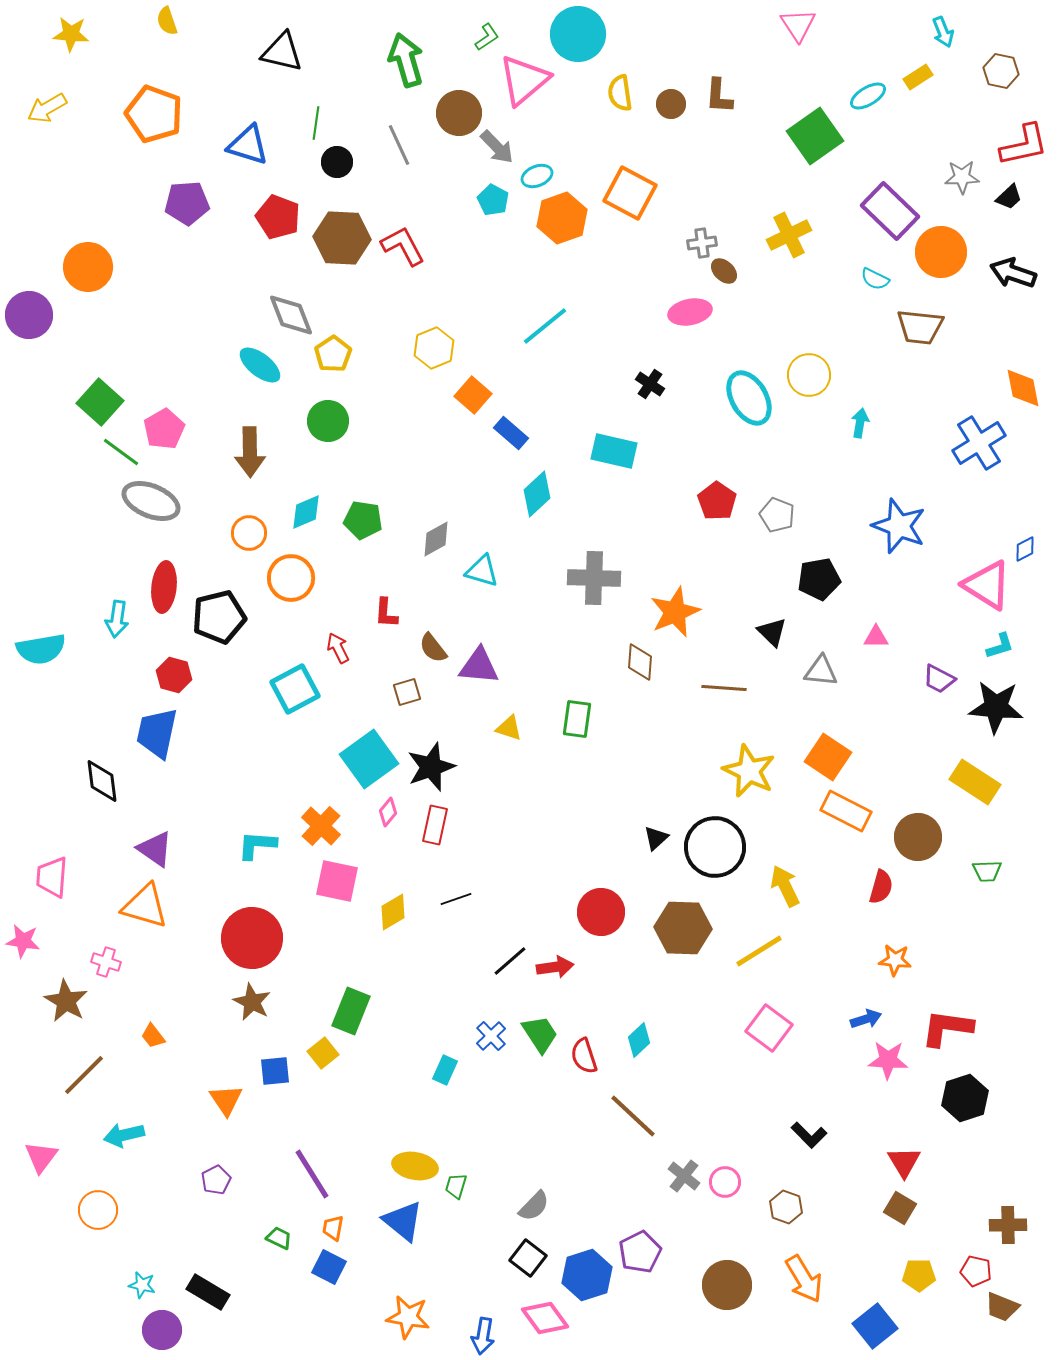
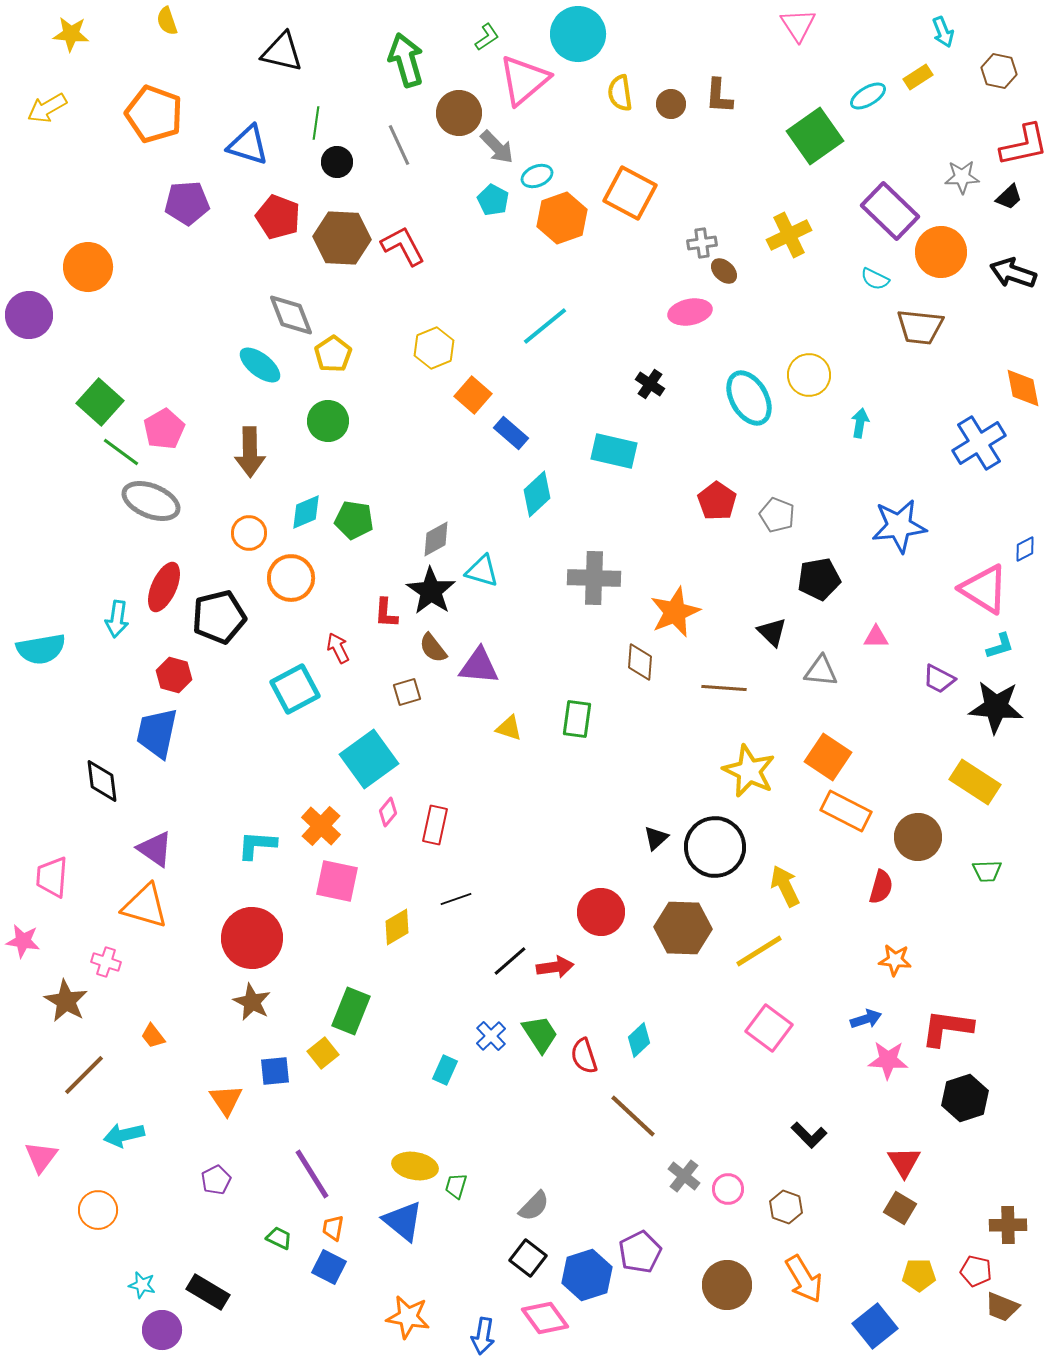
brown hexagon at (1001, 71): moved 2 px left
green pentagon at (363, 520): moved 9 px left
blue star at (899, 526): rotated 28 degrees counterclockwise
pink triangle at (987, 585): moved 3 px left, 4 px down
red ellipse at (164, 587): rotated 18 degrees clockwise
black star at (431, 767): moved 176 px up; rotated 18 degrees counterclockwise
yellow diamond at (393, 912): moved 4 px right, 15 px down
pink circle at (725, 1182): moved 3 px right, 7 px down
